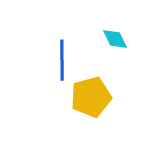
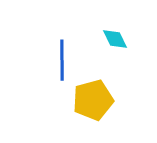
yellow pentagon: moved 2 px right, 3 px down
